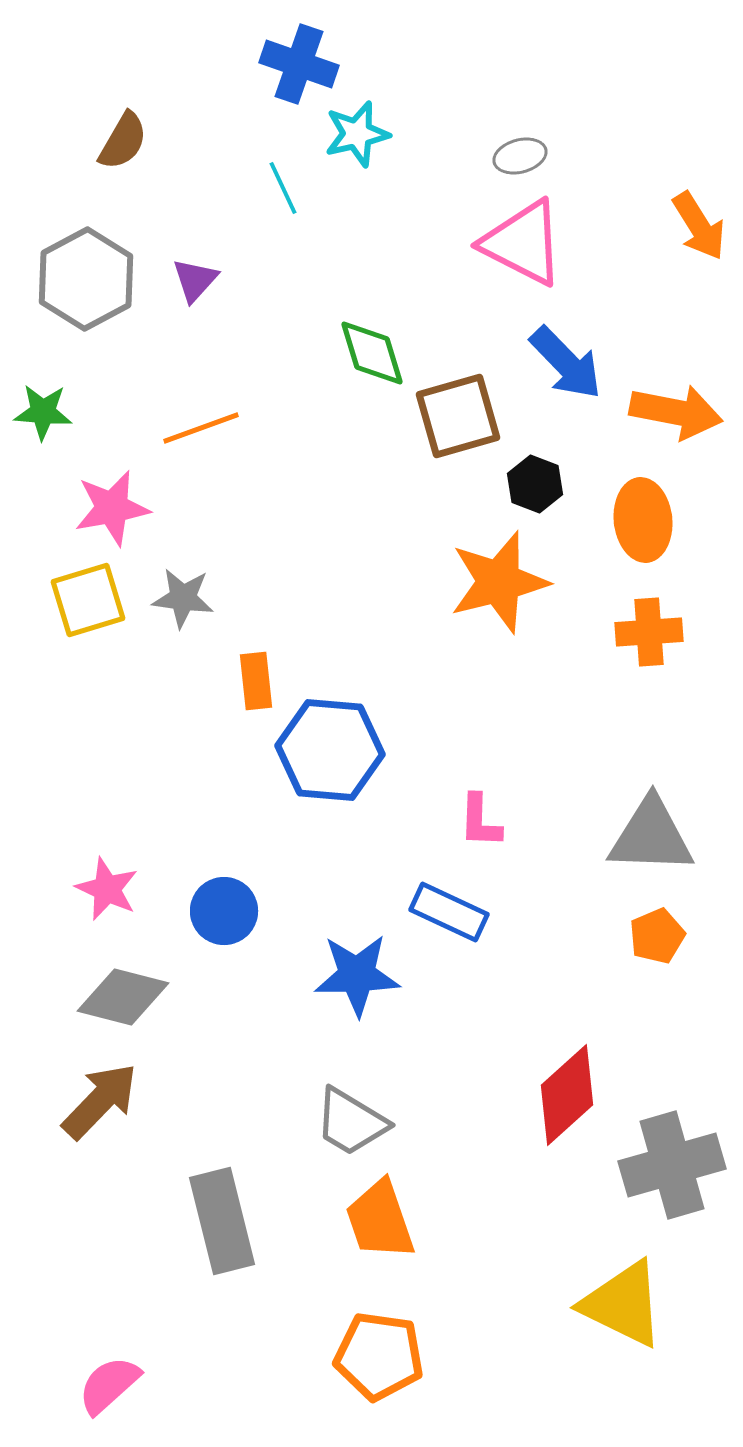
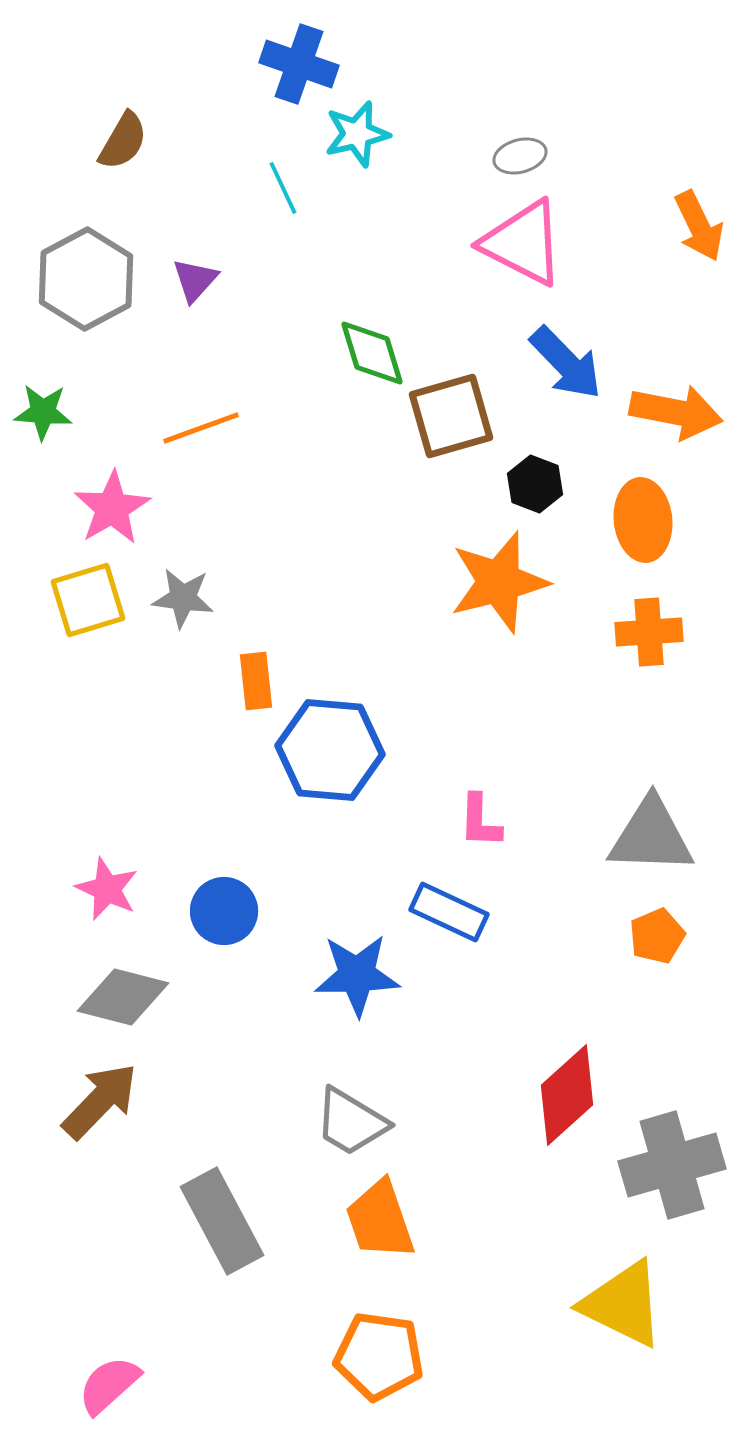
orange arrow at (699, 226): rotated 6 degrees clockwise
brown square at (458, 416): moved 7 px left
pink star at (112, 508): rotated 20 degrees counterclockwise
gray rectangle at (222, 1221): rotated 14 degrees counterclockwise
